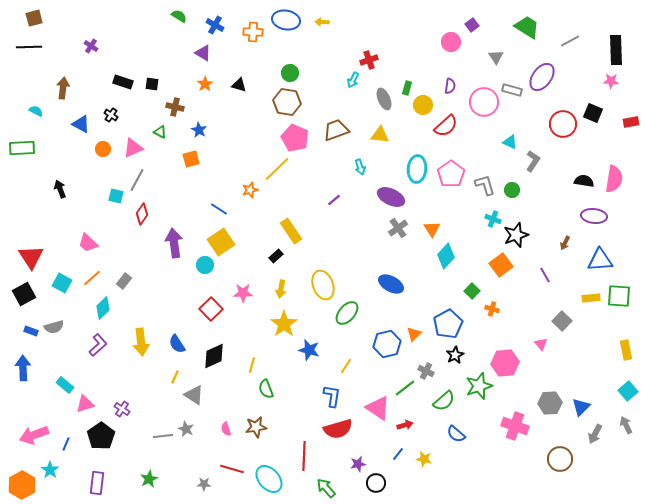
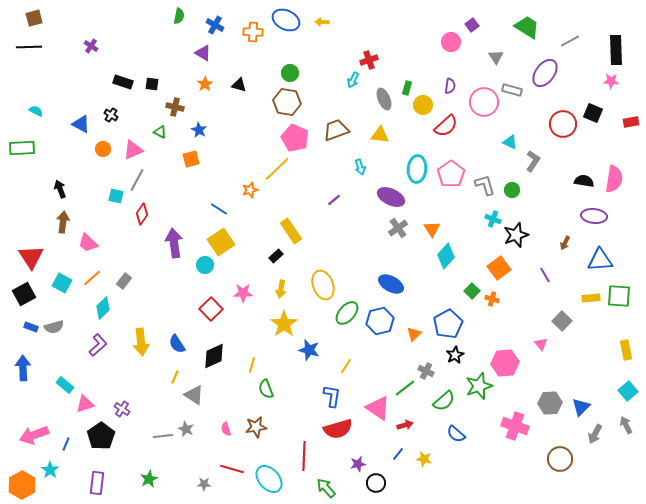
green semicircle at (179, 16): rotated 70 degrees clockwise
blue ellipse at (286, 20): rotated 16 degrees clockwise
purple ellipse at (542, 77): moved 3 px right, 4 px up
brown arrow at (63, 88): moved 134 px down
pink triangle at (133, 148): moved 2 px down
orange square at (501, 265): moved 2 px left, 3 px down
orange cross at (492, 309): moved 10 px up
blue rectangle at (31, 331): moved 4 px up
blue hexagon at (387, 344): moved 7 px left, 23 px up
